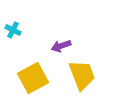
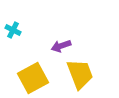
yellow trapezoid: moved 2 px left, 1 px up
